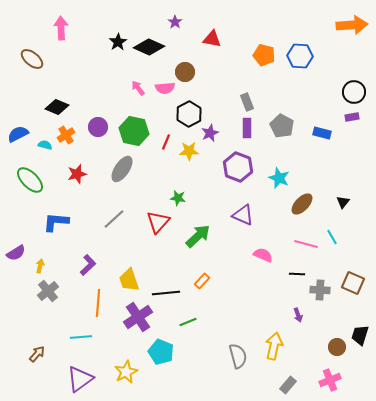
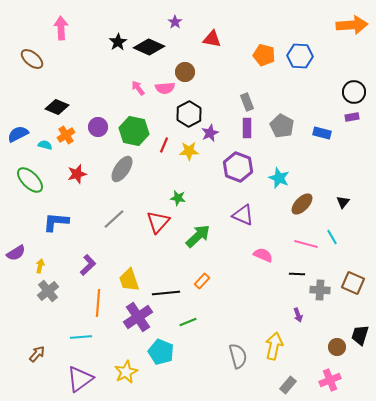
red line at (166, 142): moved 2 px left, 3 px down
